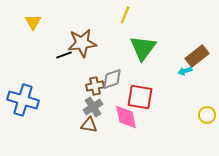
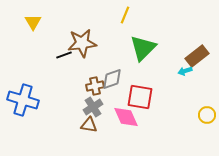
green triangle: rotated 8 degrees clockwise
pink diamond: rotated 12 degrees counterclockwise
